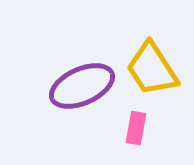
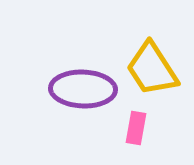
purple ellipse: moved 1 px right, 3 px down; rotated 26 degrees clockwise
